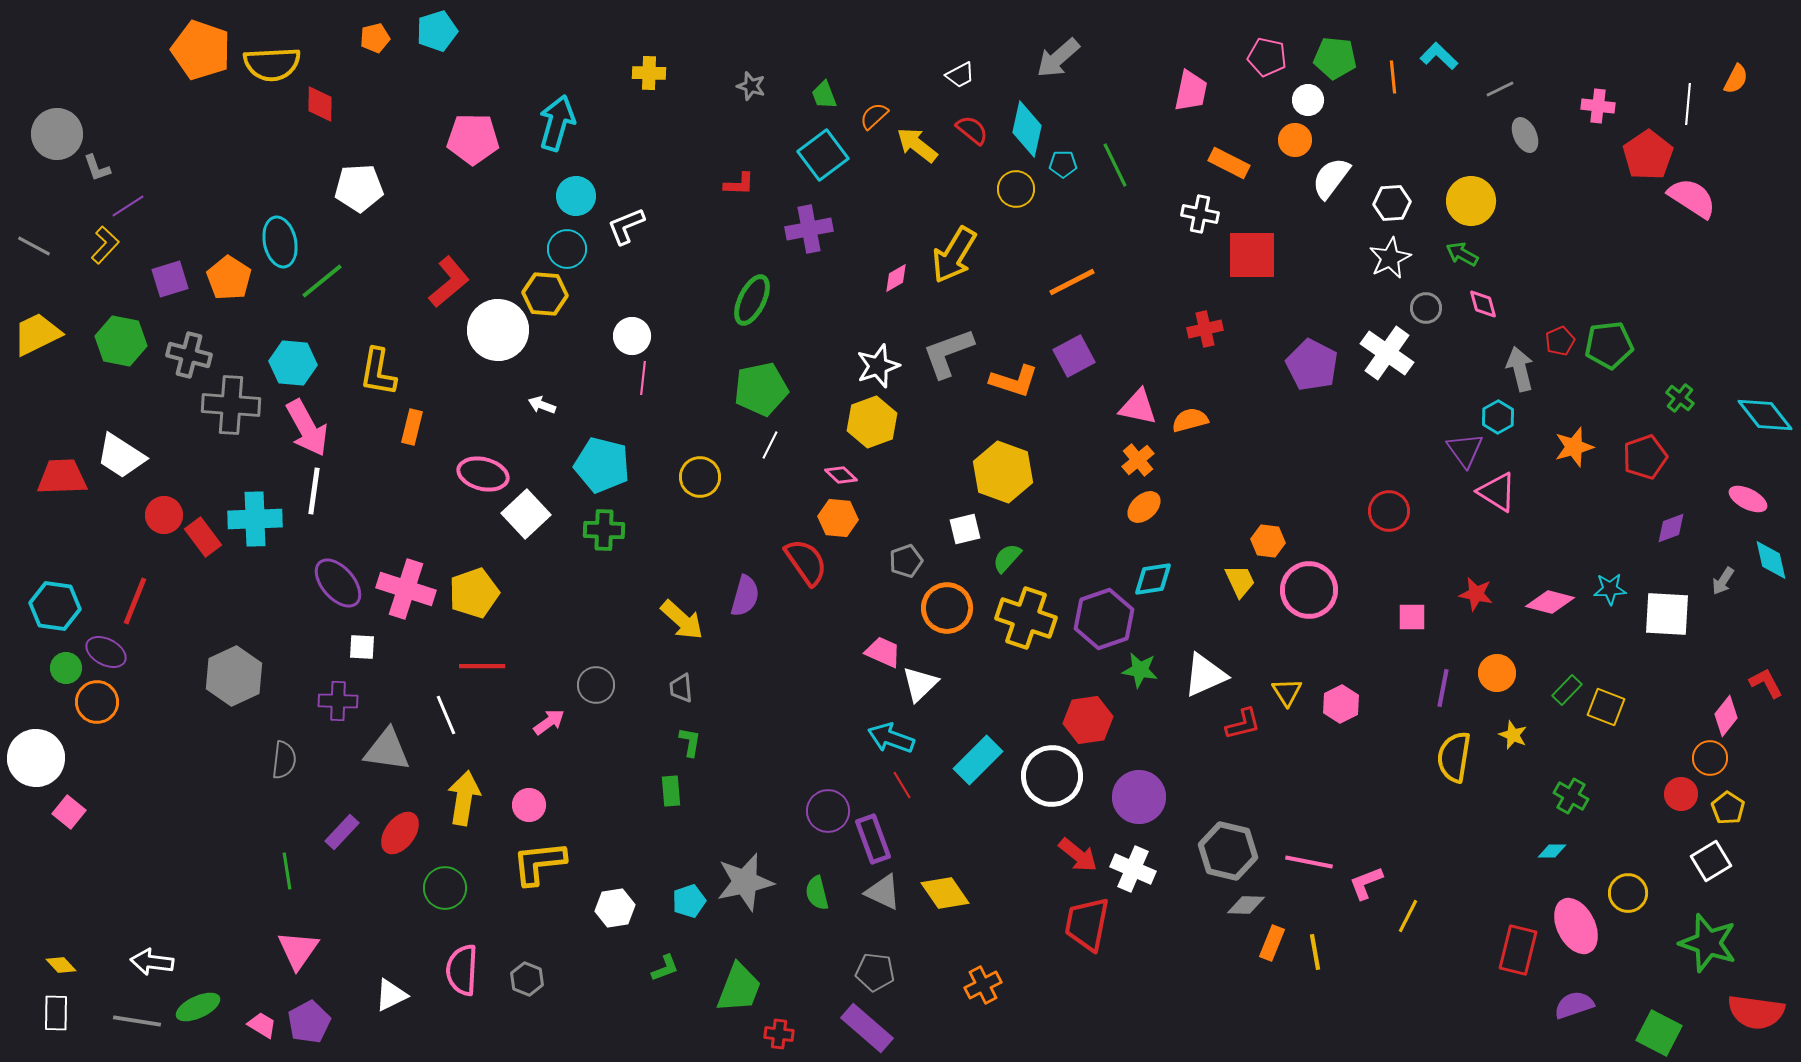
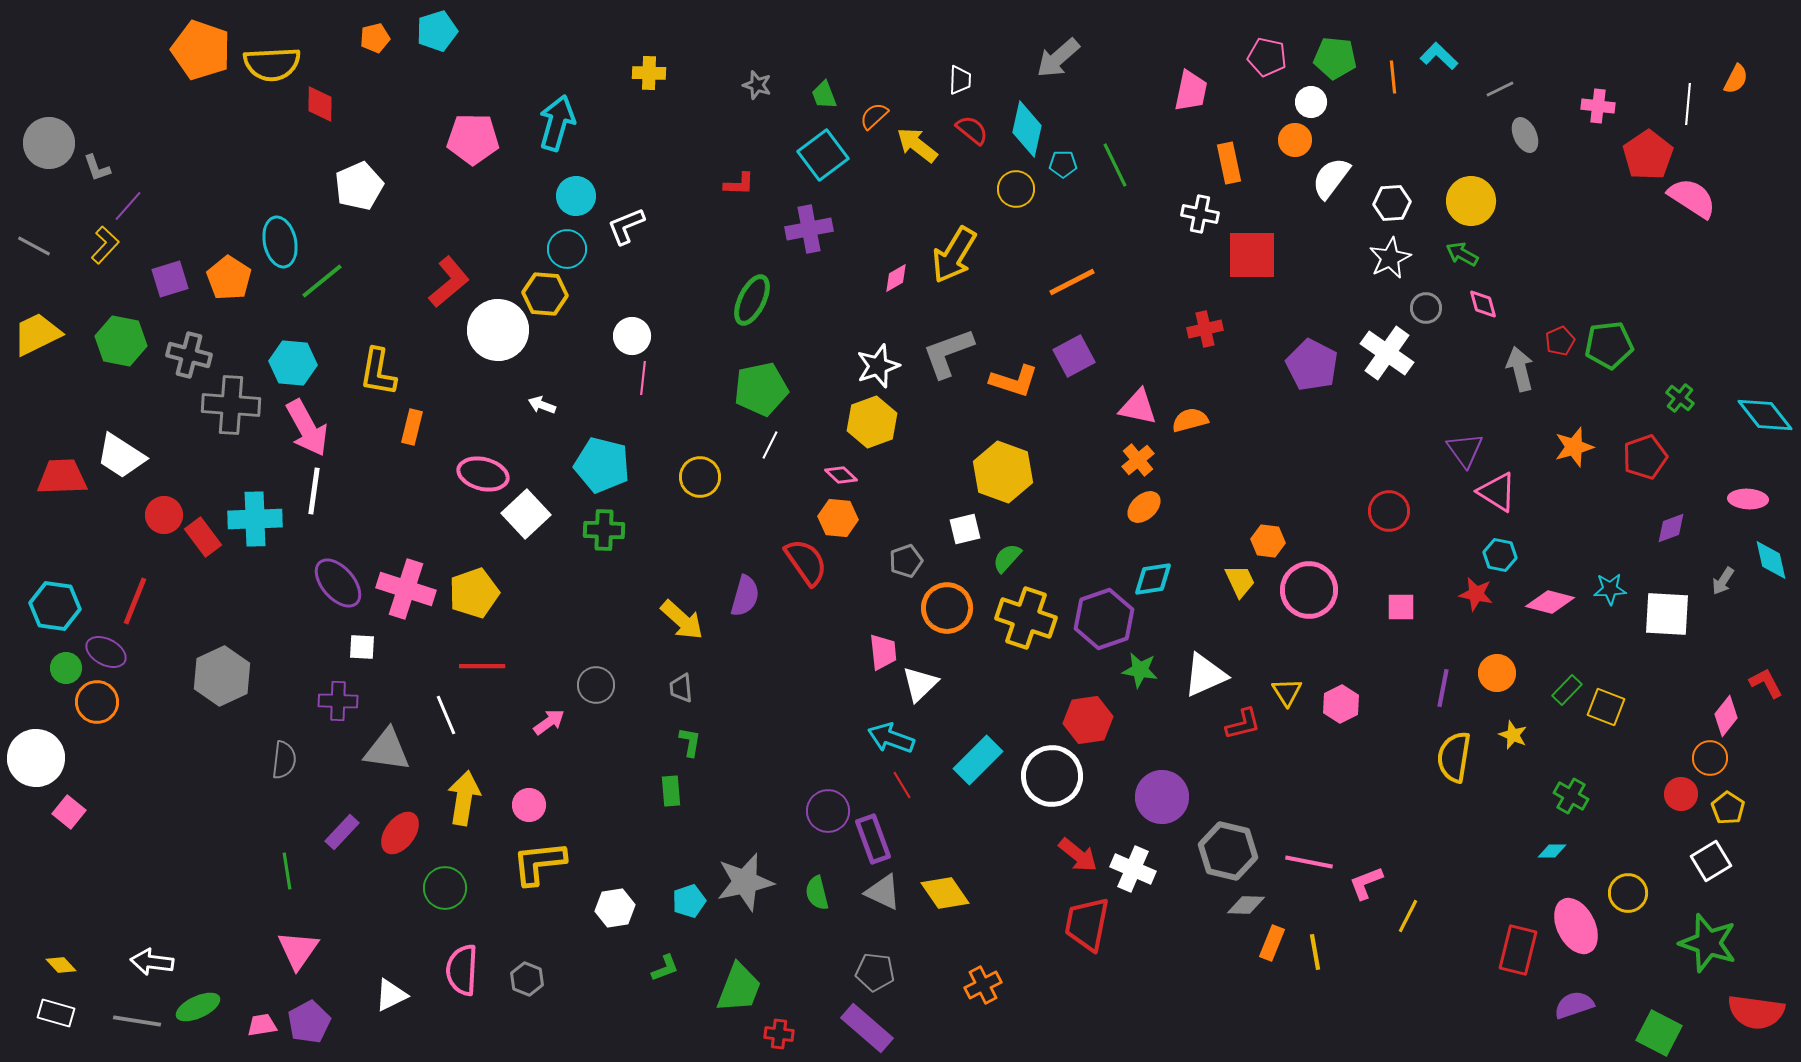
white trapezoid at (960, 75): moved 5 px down; rotated 60 degrees counterclockwise
gray star at (751, 86): moved 6 px right, 1 px up
white circle at (1308, 100): moved 3 px right, 2 px down
gray circle at (57, 134): moved 8 px left, 9 px down
orange rectangle at (1229, 163): rotated 51 degrees clockwise
white pentagon at (359, 188): moved 2 px up; rotated 21 degrees counterclockwise
purple line at (128, 206): rotated 16 degrees counterclockwise
cyan hexagon at (1498, 417): moved 2 px right, 138 px down; rotated 20 degrees counterclockwise
pink ellipse at (1748, 499): rotated 24 degrees counterclockwise
pink square at (1412, 617): moved 11 px left, 10 px up
pink trapezoid at (883, 652): rotated 60 degrees clockwise
gray hexagon at (234, 676): moved 12 px left
purple circle at (1139, 797): moved 23 px right
white rectangle at (56, 1013): rotated 75 degrees counterclockwise
pink trapezoid at (262, 1025): rotated 40 degrees counterclockwise
